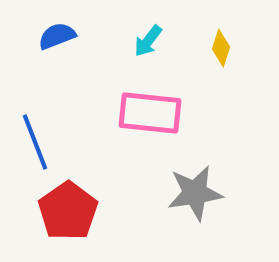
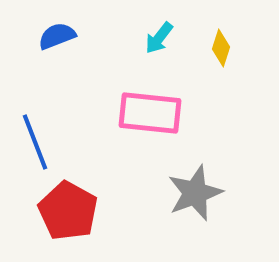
cyan arrow: moved 11 px right, 3 px up
gray star: rotated 12 degrees counterclockwise
red pentagon: rotated 8 degrees counterclockwise
